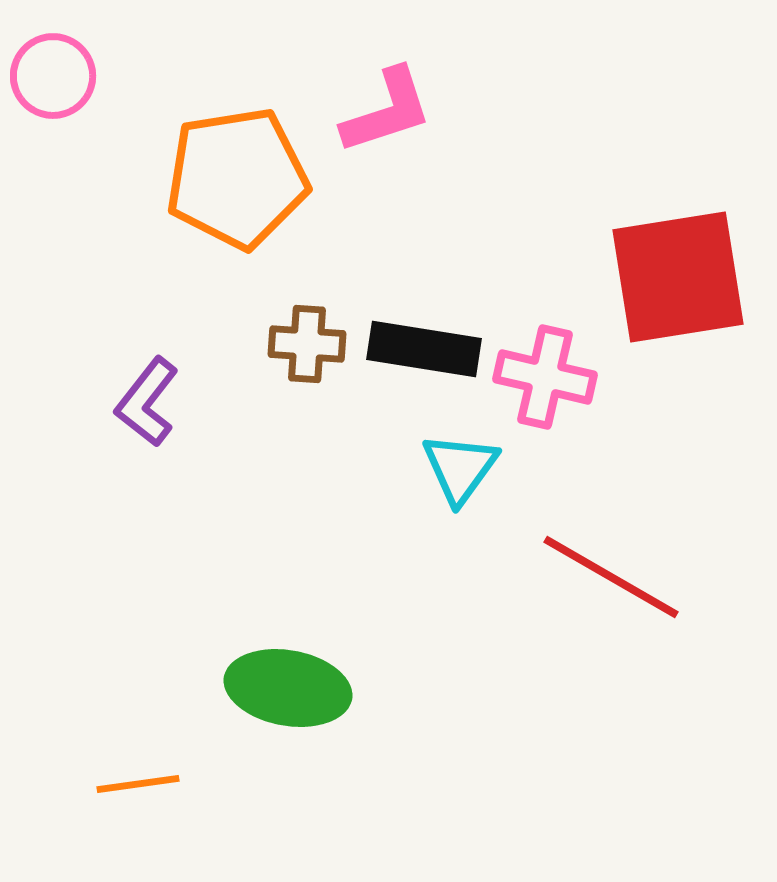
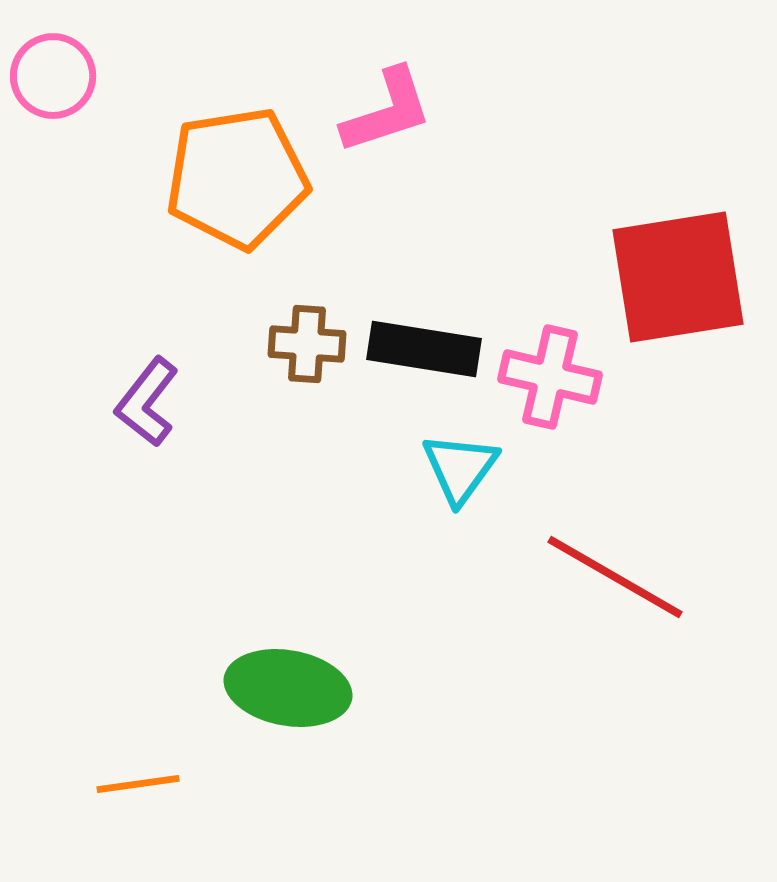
pink cross: moved 5 px right
red line: moved 4 px right
